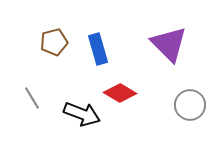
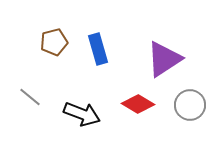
purple triangle: moved 5 px left, 15 px down; rotated 42 degrees clockwise
red diamond: moved 18 px right, 11 px down
gray line: moved 2 px left, 1 px up; rotated 20 degrees counterclockwise
